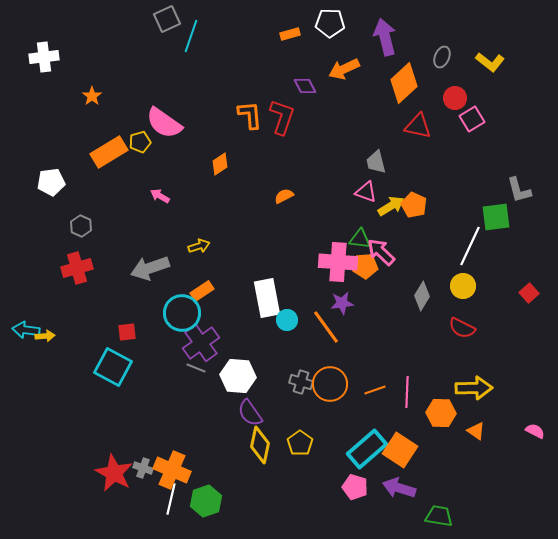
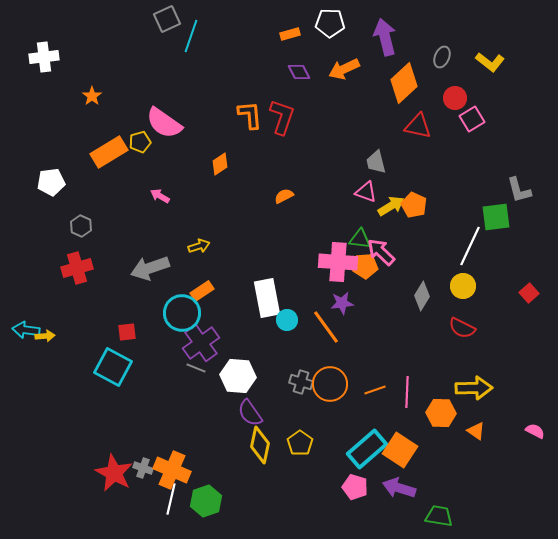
purple diamond at (305, 86): moved 6 px left, 14 px up
